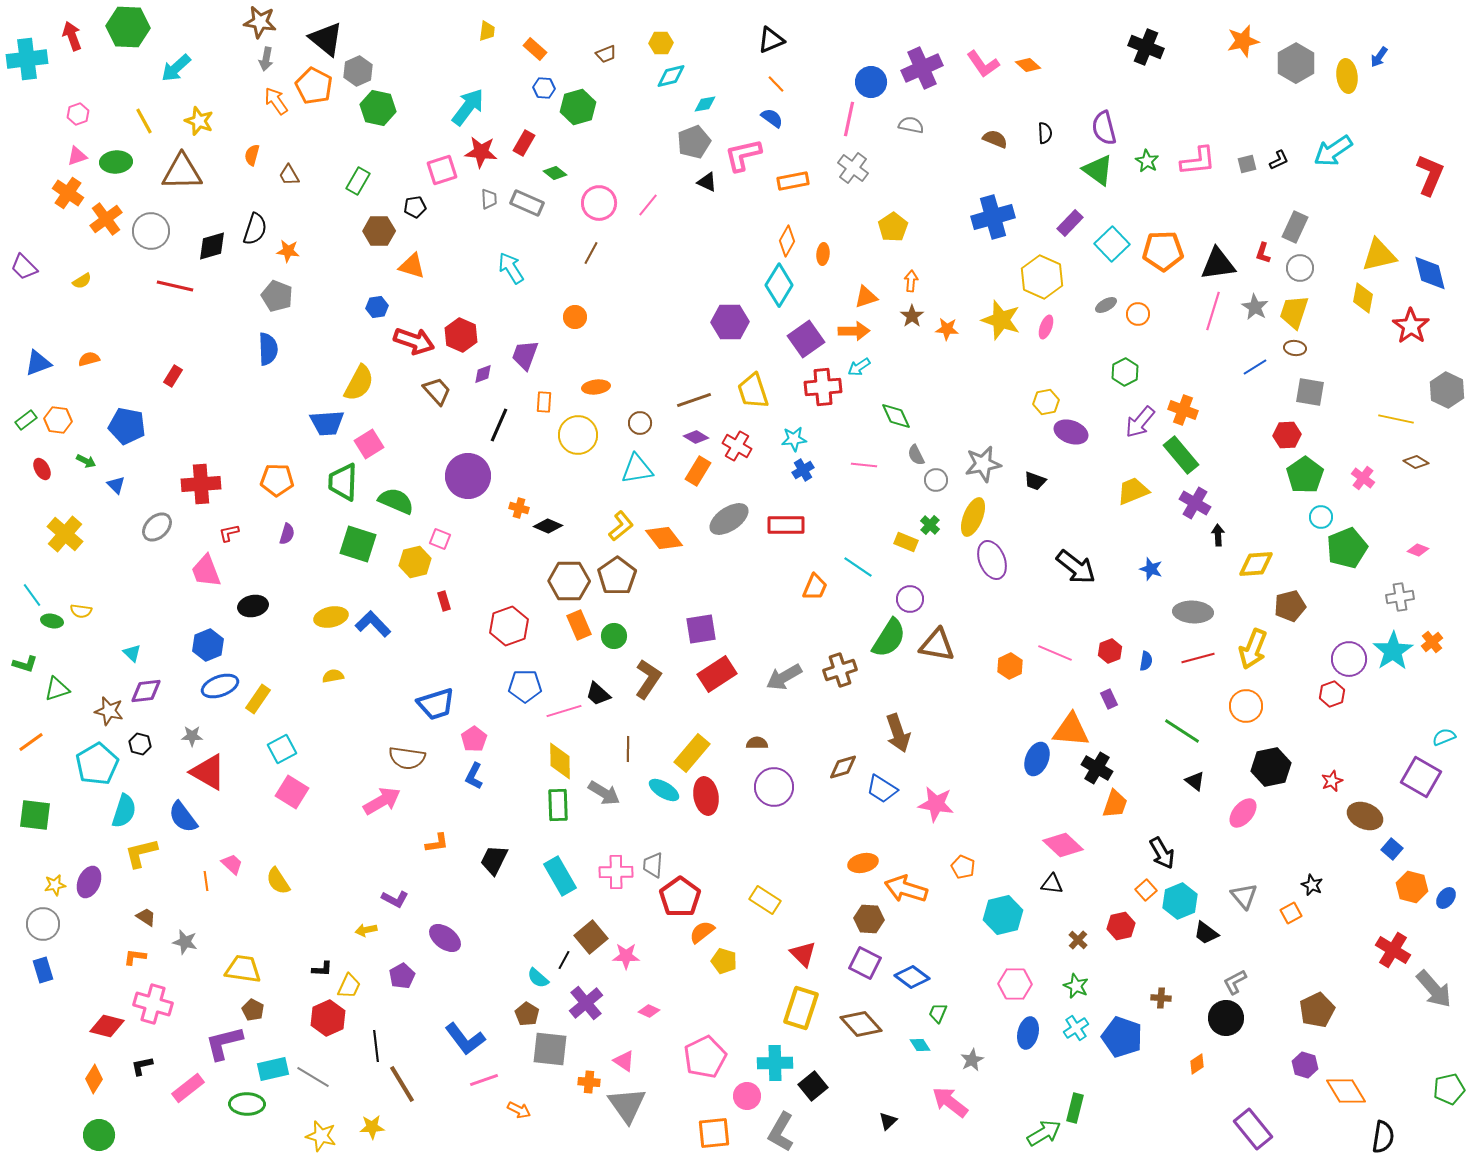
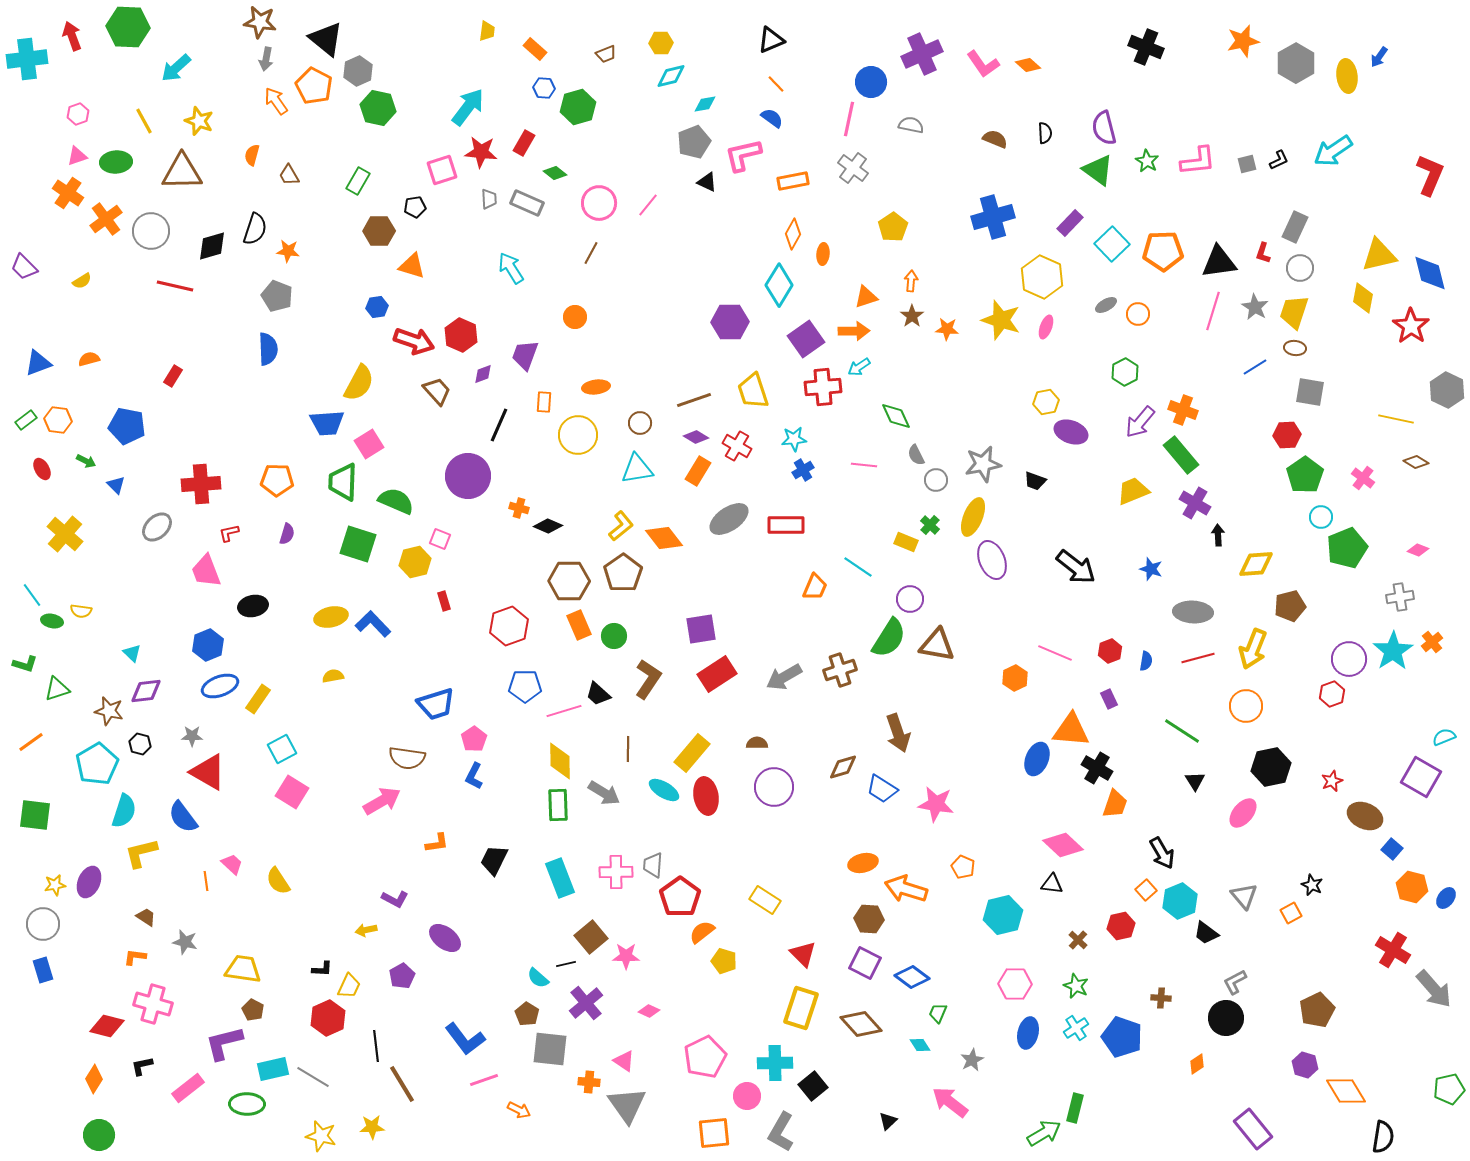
purple cross at (922, 68): moved 14 px up
orange diamond at (787, 241): moved 6 px right, 7 px up
black triangle at (1218, 264): moved 1 px right, 2 px up
brown pentagon at (617, 576): moved 6 px right, 3 px up
orange hexagon at (1010, 666): moved 5 px right, 12 px down
black triangle at (1195, 781): rotated 20 degrees clockwise
cyan rectangle at (560, 876): moved 2 px down; rotated 9 degrees clockwise
black line at (564, 960): moved 2 px right, 4 px down; rotated 48 degrees clockwise
